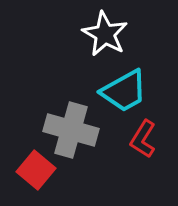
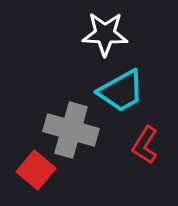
white star: rotated 27 degrees counterclockwise
cyan trapezoid: moved 3 px left
red L-shape: moved 2 px right, 6 px down
